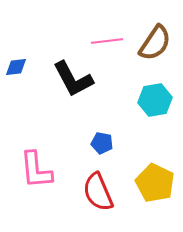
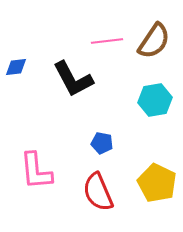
brown semicircle: moved 1 px left, 2 px up
pink L-shape: moved 1 px down
yellow pentagon: moved 2 px right
